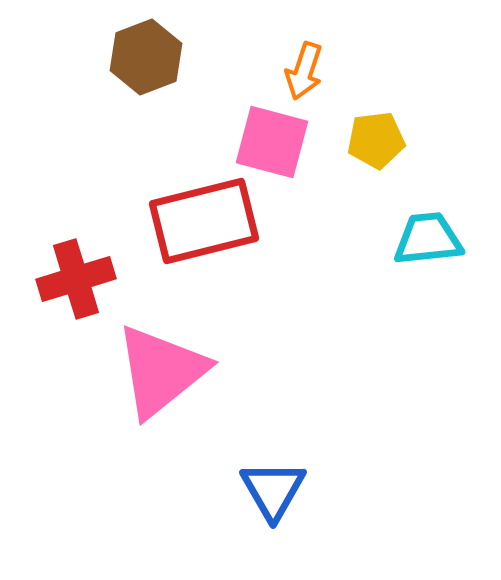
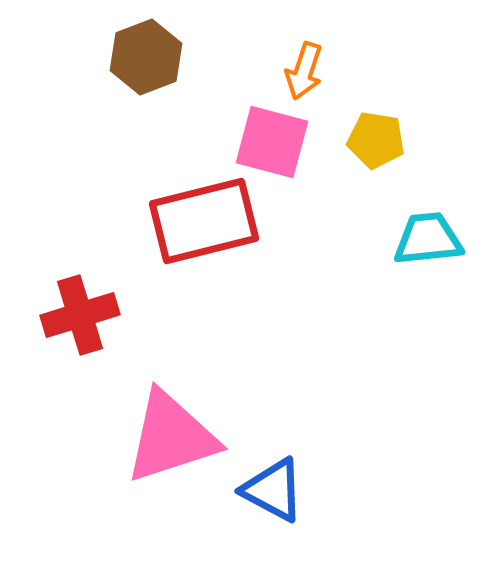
yellow pentagon: rotated 16 degrees clockwise
red cross: moved 4 px right, 36 px down
pink triangle: moved 10 px right, 66 px down; rotated 21 degrees clockwise
blue triangle: rotated 32 degrees counterclockwise
